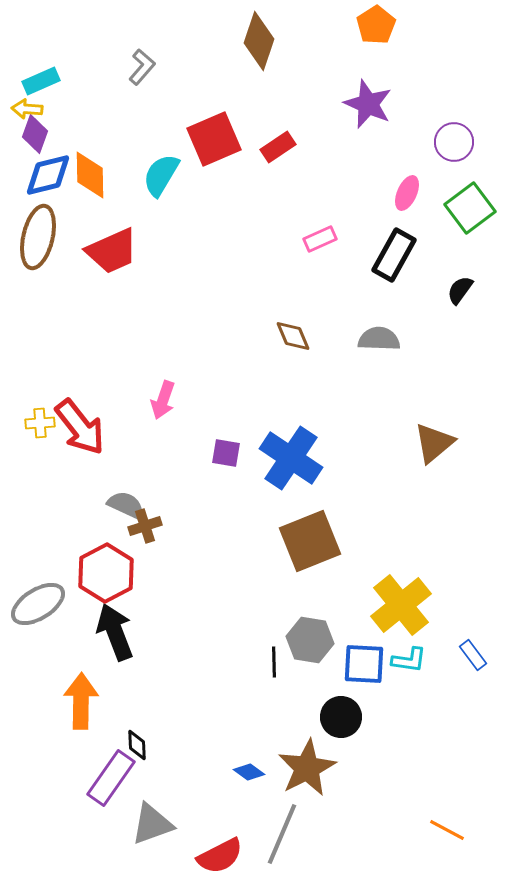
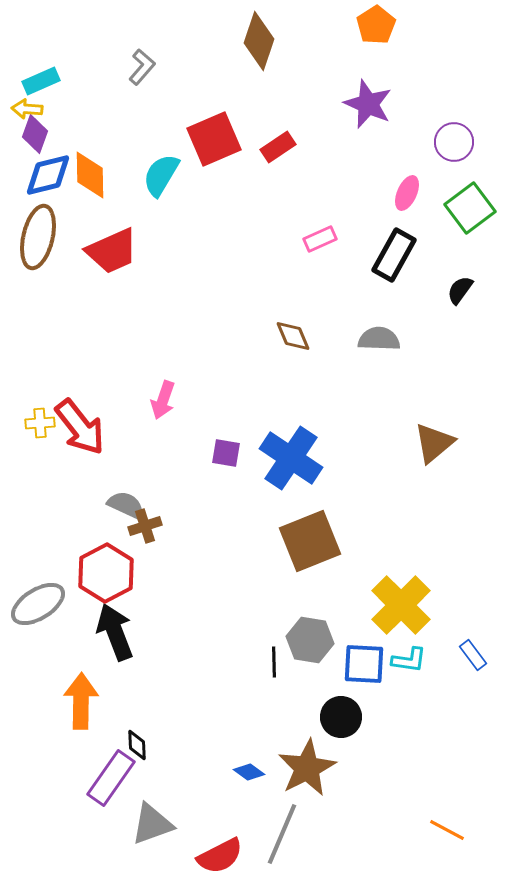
yellow cross at (401, 605): rotated 6 degrees counterclockwise
